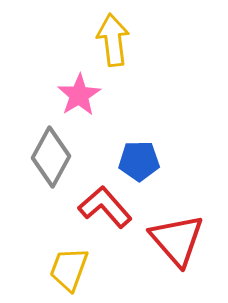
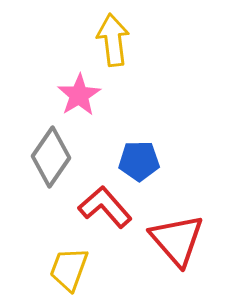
gray diamond: rotated 6 degrees clockwise
